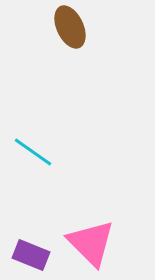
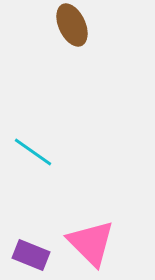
brown ellipse: moved 2 px right, 2 px up
